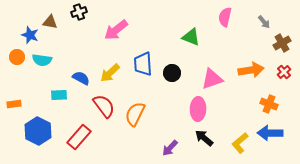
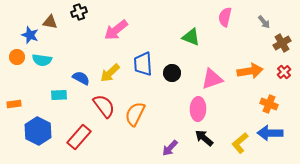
orange arrow: moved 1 px left, 1 px down
